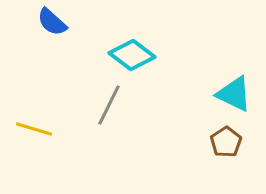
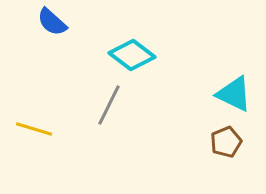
brown pentagon: rotated 12 degrees clockwise
